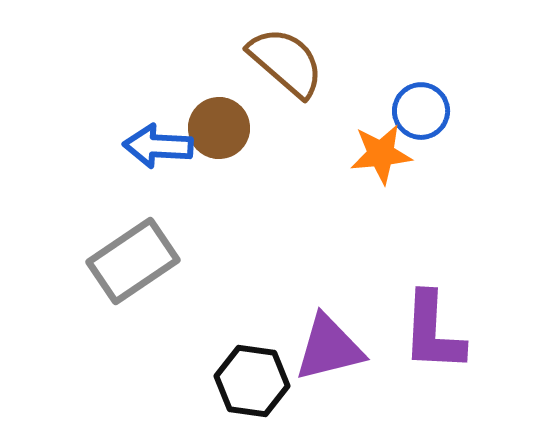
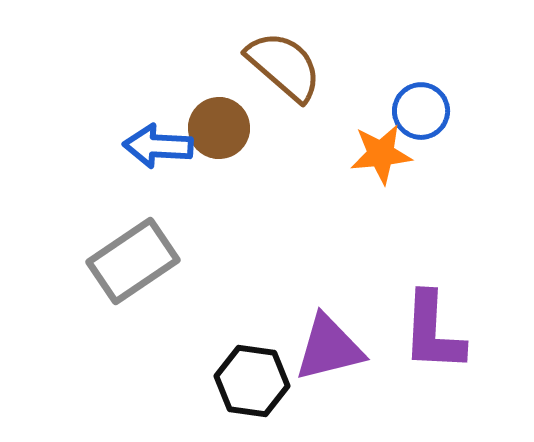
brown semicircle: moved 2 px left, 4 px down
